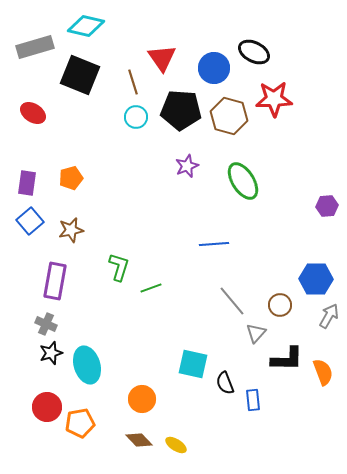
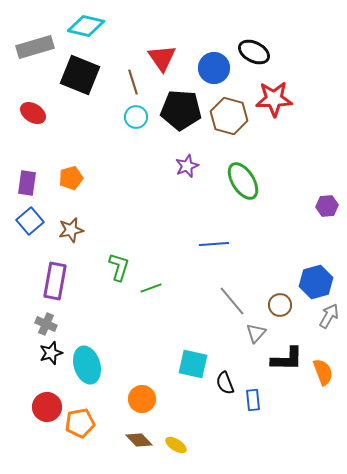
blue hexagon at (316, 279): moved 3 px down; rotated 16 degrees counterclockwise
